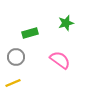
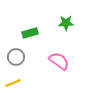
green star: rotated 14 degrees clockwise
pink semicircle: moved 1 px left, 1 px down
